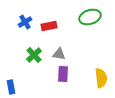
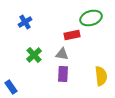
green ellipse: moved 1 px right, 1 px down
red rectangle: moved 23 px right, 9 px down
gray triangle: moved 3 px right
yellow semicircle: moved 2 px up
blue rectangle: rotated 24 degrees counterclockwise
